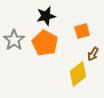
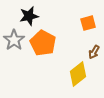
black star: moved 17 px left
orange square: moved 6 px right, 8 px up
orange pentagon: moved 2 px left
brown arrow: moved 1 px right, 2 px up
